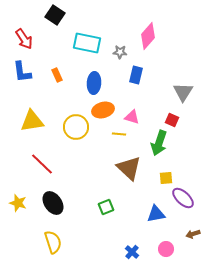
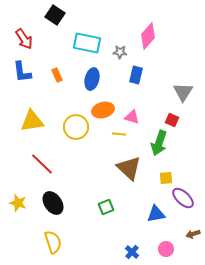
blue ellipse: moved 2 px left, 4 px up; rotated 10 degrees clockwise
